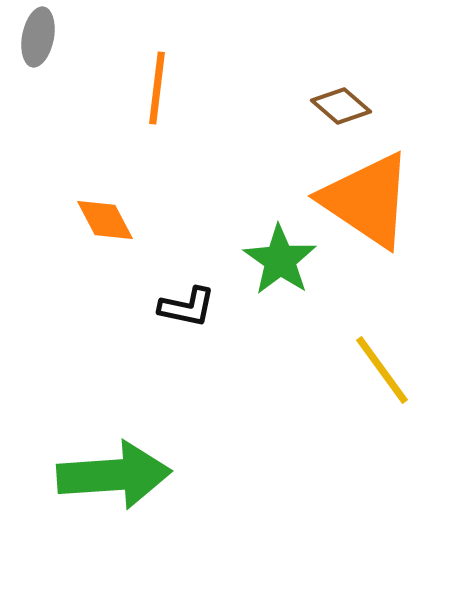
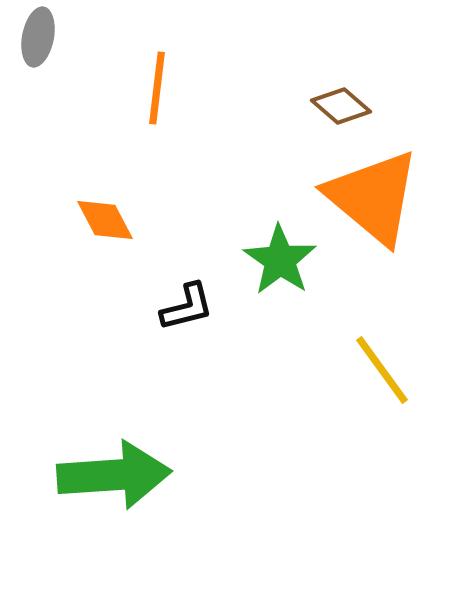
orange triangle: moved 6 px right, 3 px up; rotated 6 degrees clockwise
black L-shape: rotated 26 degrees counterclockwise
